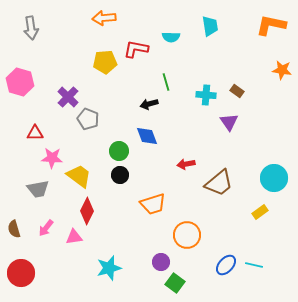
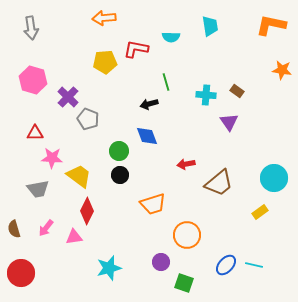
pink hexagon: moved 13 px right, 2 px up
green square: moved 9 px right; rotated 18 degrees counterclockwise
